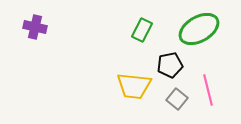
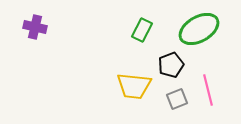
black pentagon: moved 1 px right; rotated 10 degrees counterclockwise
gray square: rotated 30 degrees clockwise
